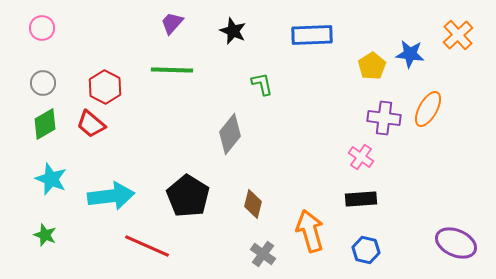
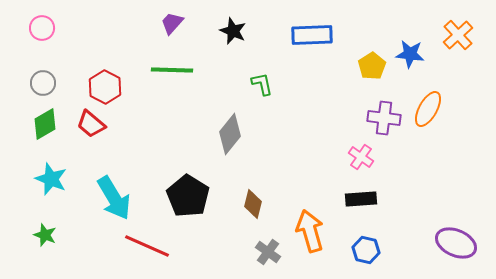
cyan arrow: moved 3 px right, 2 px down; rotated 66 degrees clockwise
gray cross: moved 5 px right, 2 px up
